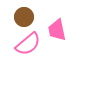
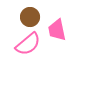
brown circle: moved 6 px right
